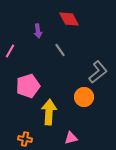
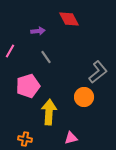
purple arrow: rotated 88 degrees counterclockwise
gray line: moved 14 px left, 7 px down
